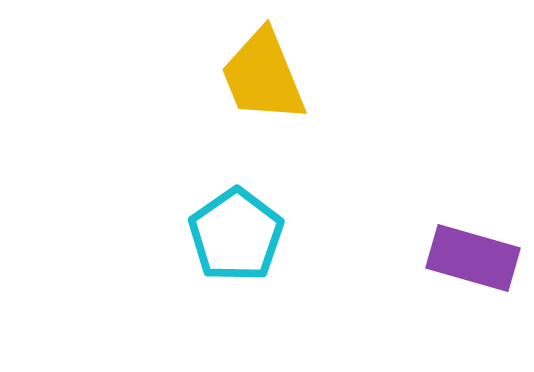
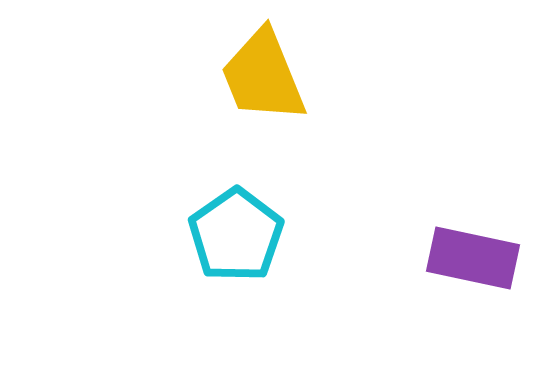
purple rectangle: rotated 4 degrees counterclockwise
